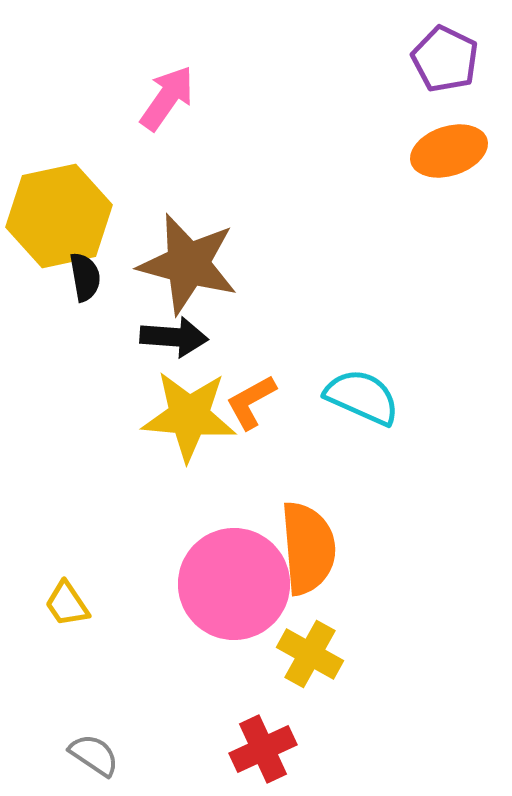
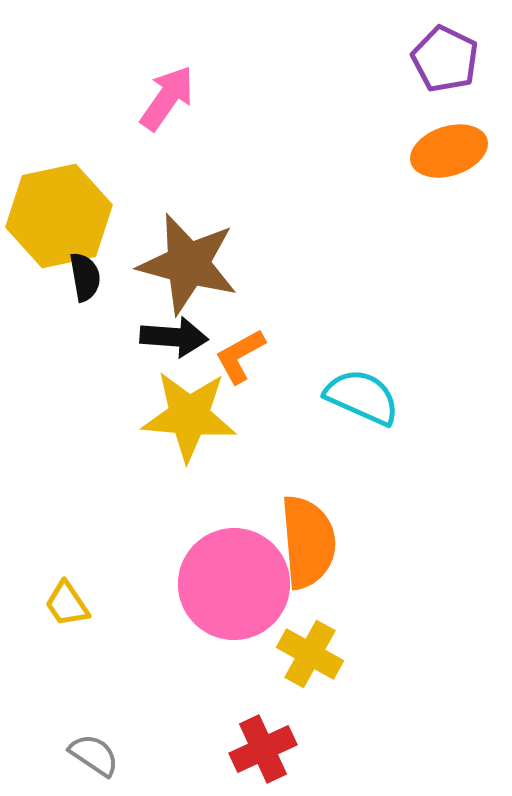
orange L-shape: moved 11 px left, 46 px up
orange semicircle: moved 6 px up
